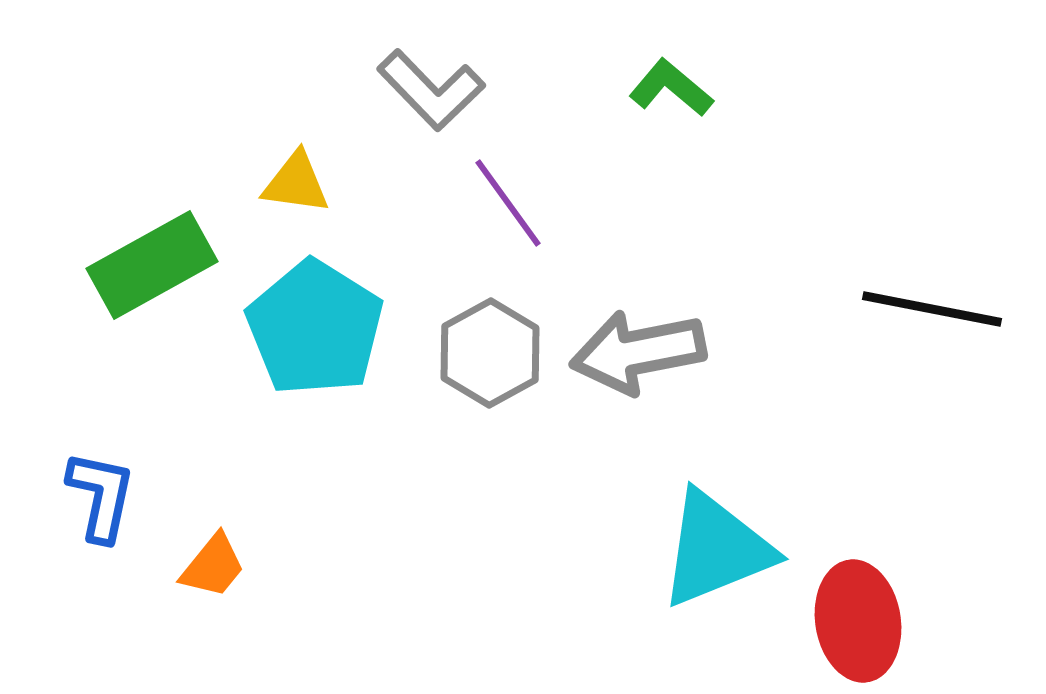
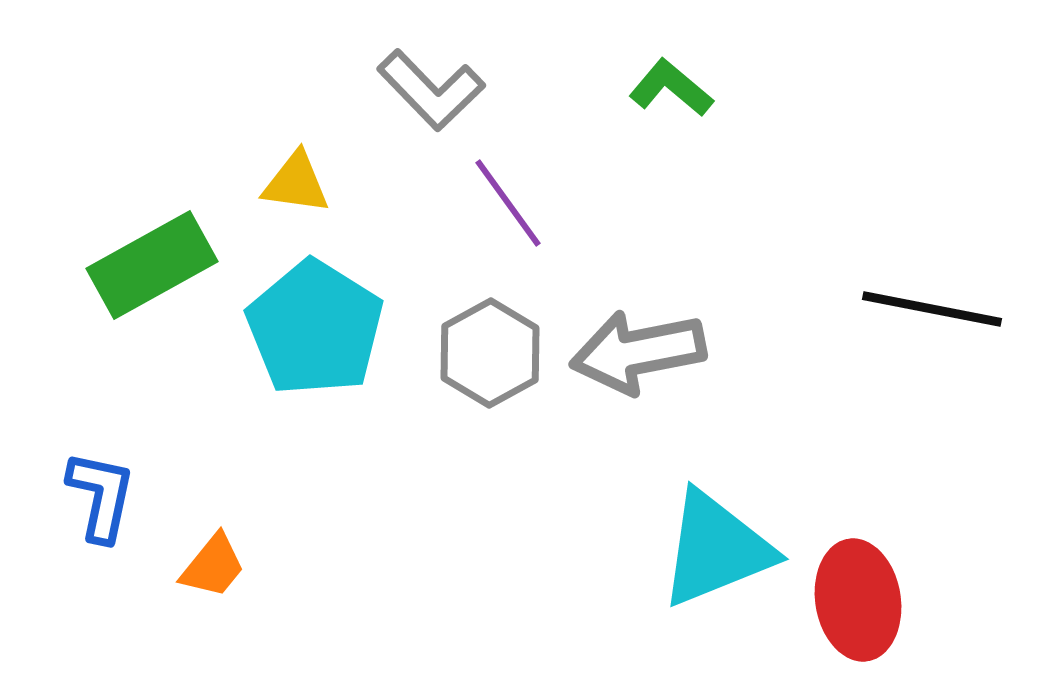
red ellipse: moved 21 px up
